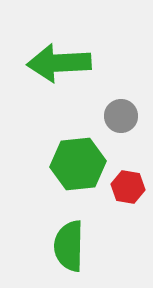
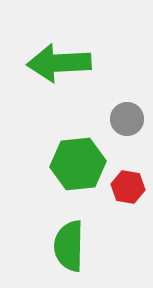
gray circle: moved 6 px right, 3 px down
